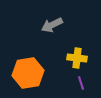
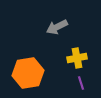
gray arrow: moved 5 px right, 2 px down
yellow cross: rotated 18 degrees counterclockwise
